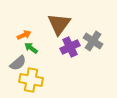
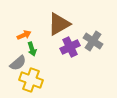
brown triangle: rotated 25 degrees clockwise
green arrow: moved 1 px right, 1 px down; rotated 144 degrees counterclockwise
yellow cross: rotated 10 degrees clockwise
